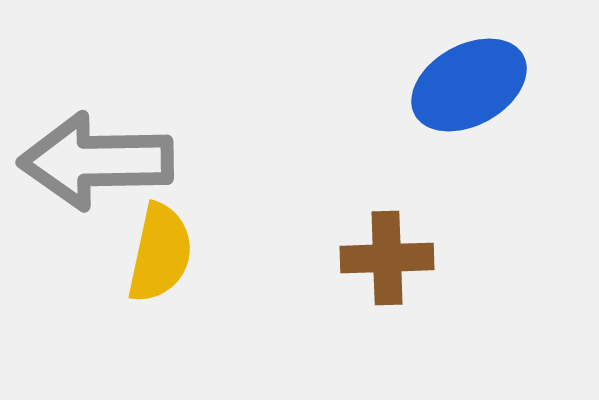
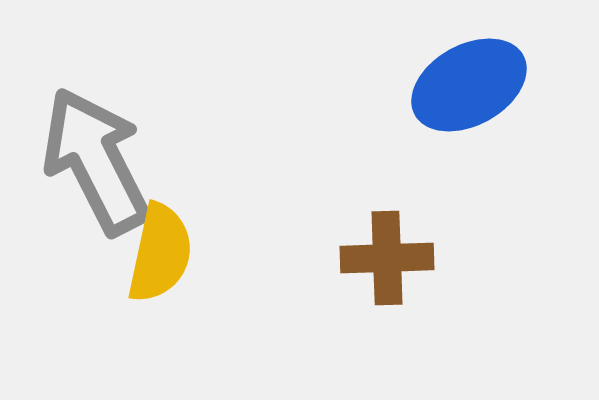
gray arrow: rotated 64 degrees clockwise
